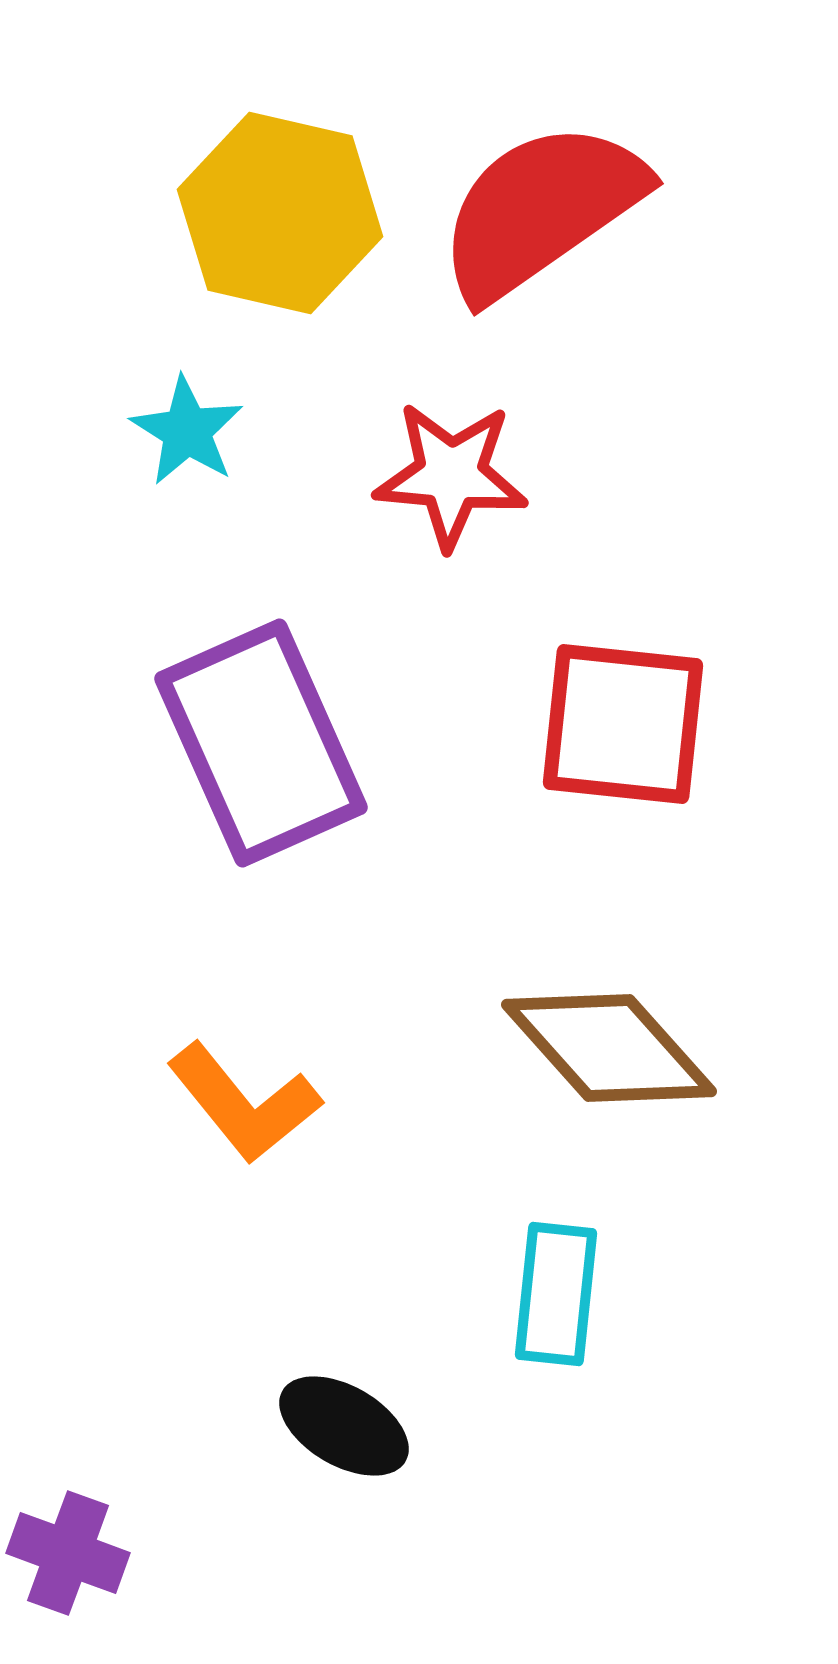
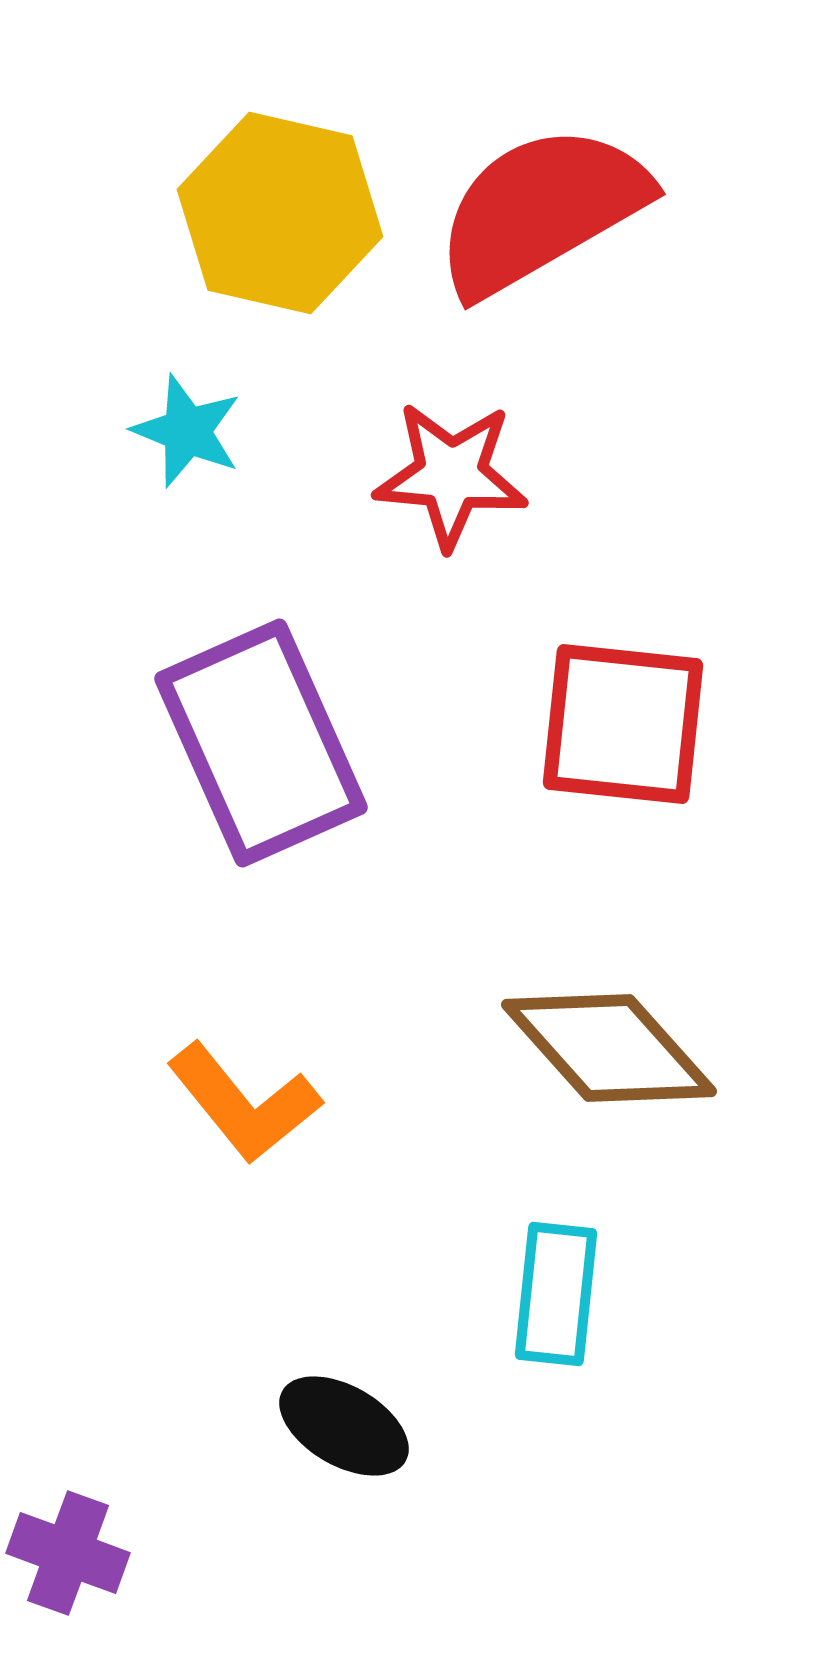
red semicircle: rotated 5 degrees clockwise
cyan star: rotated 10 degrees counterclockwise
